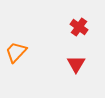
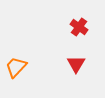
orange trapezoid: moved 15 px down
